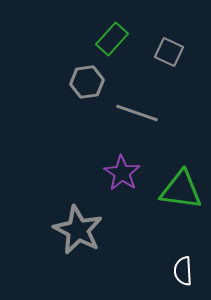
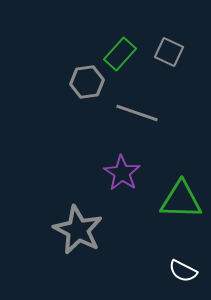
green rectangle: moved 8 px right, 15 px down
green triangle: moved 10 px down; rotated 6 degrees counterclockwise
white semicircle: rotated 60 degrees counterclockwise
